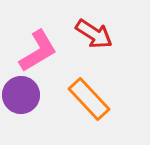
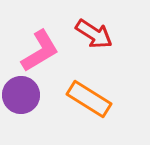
pink L-shape: moved 2 px right
orange rectangle: rotated 15 degrees counterclockwise
